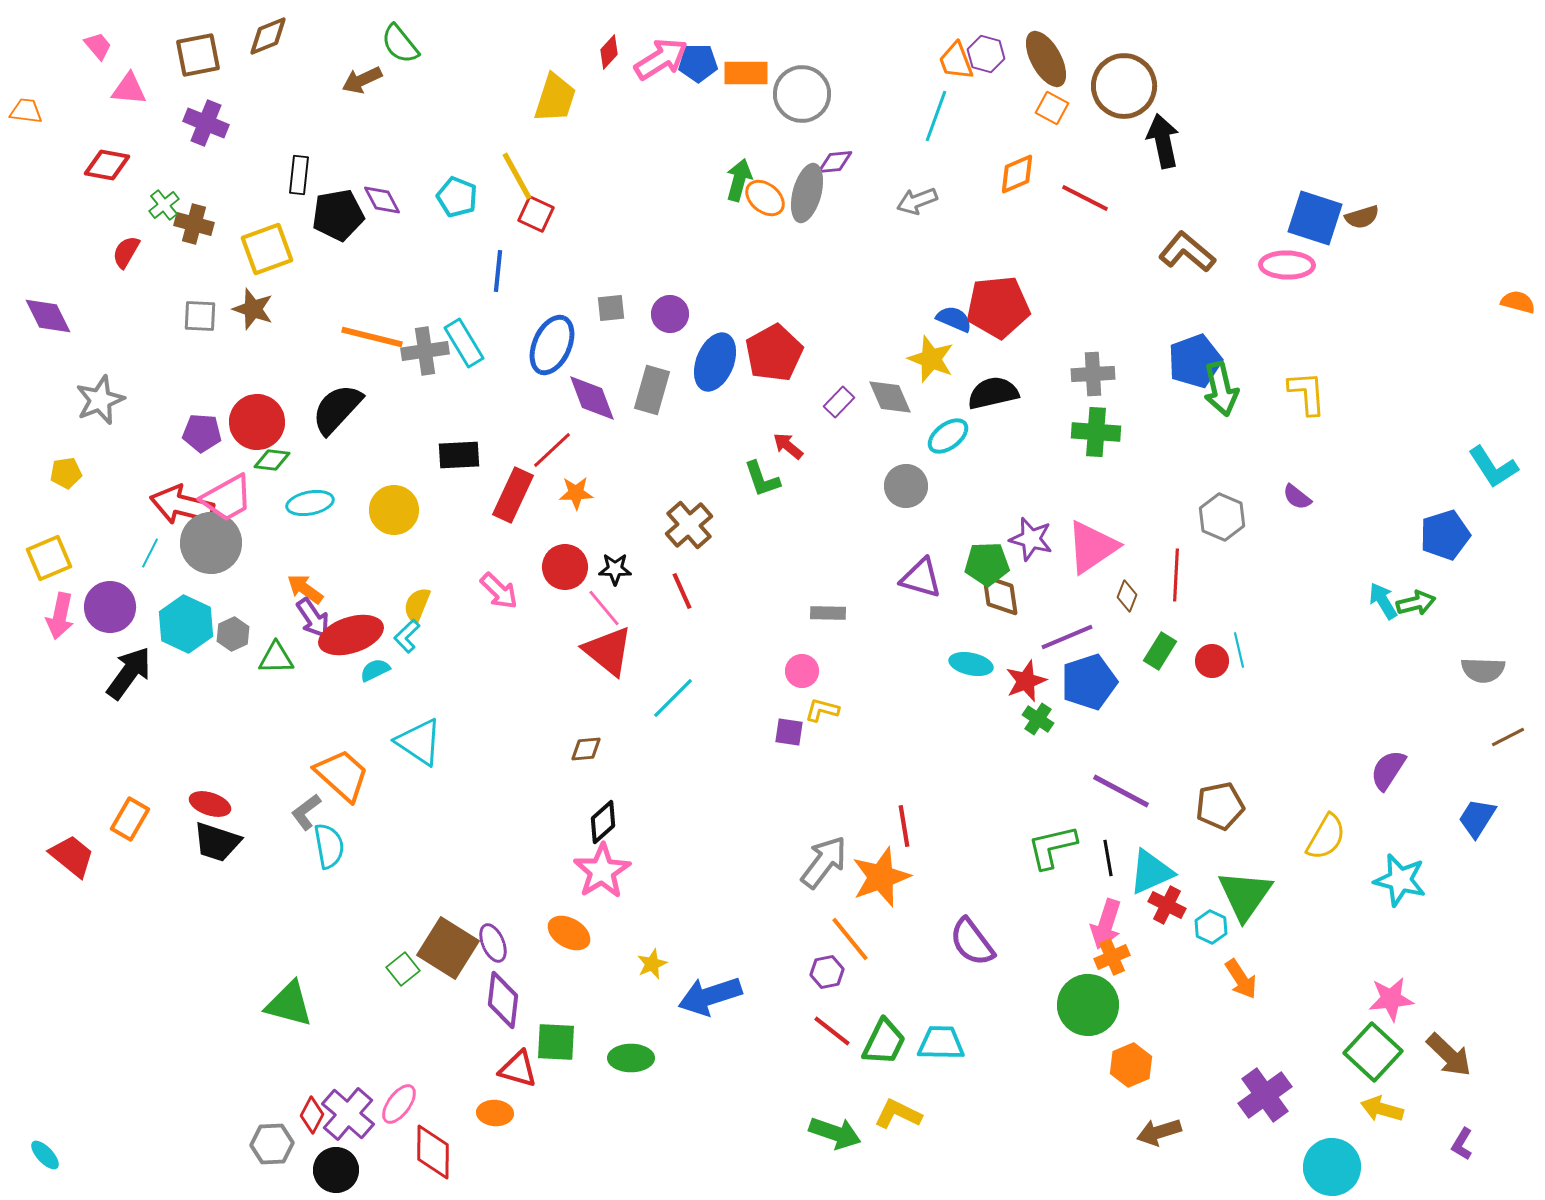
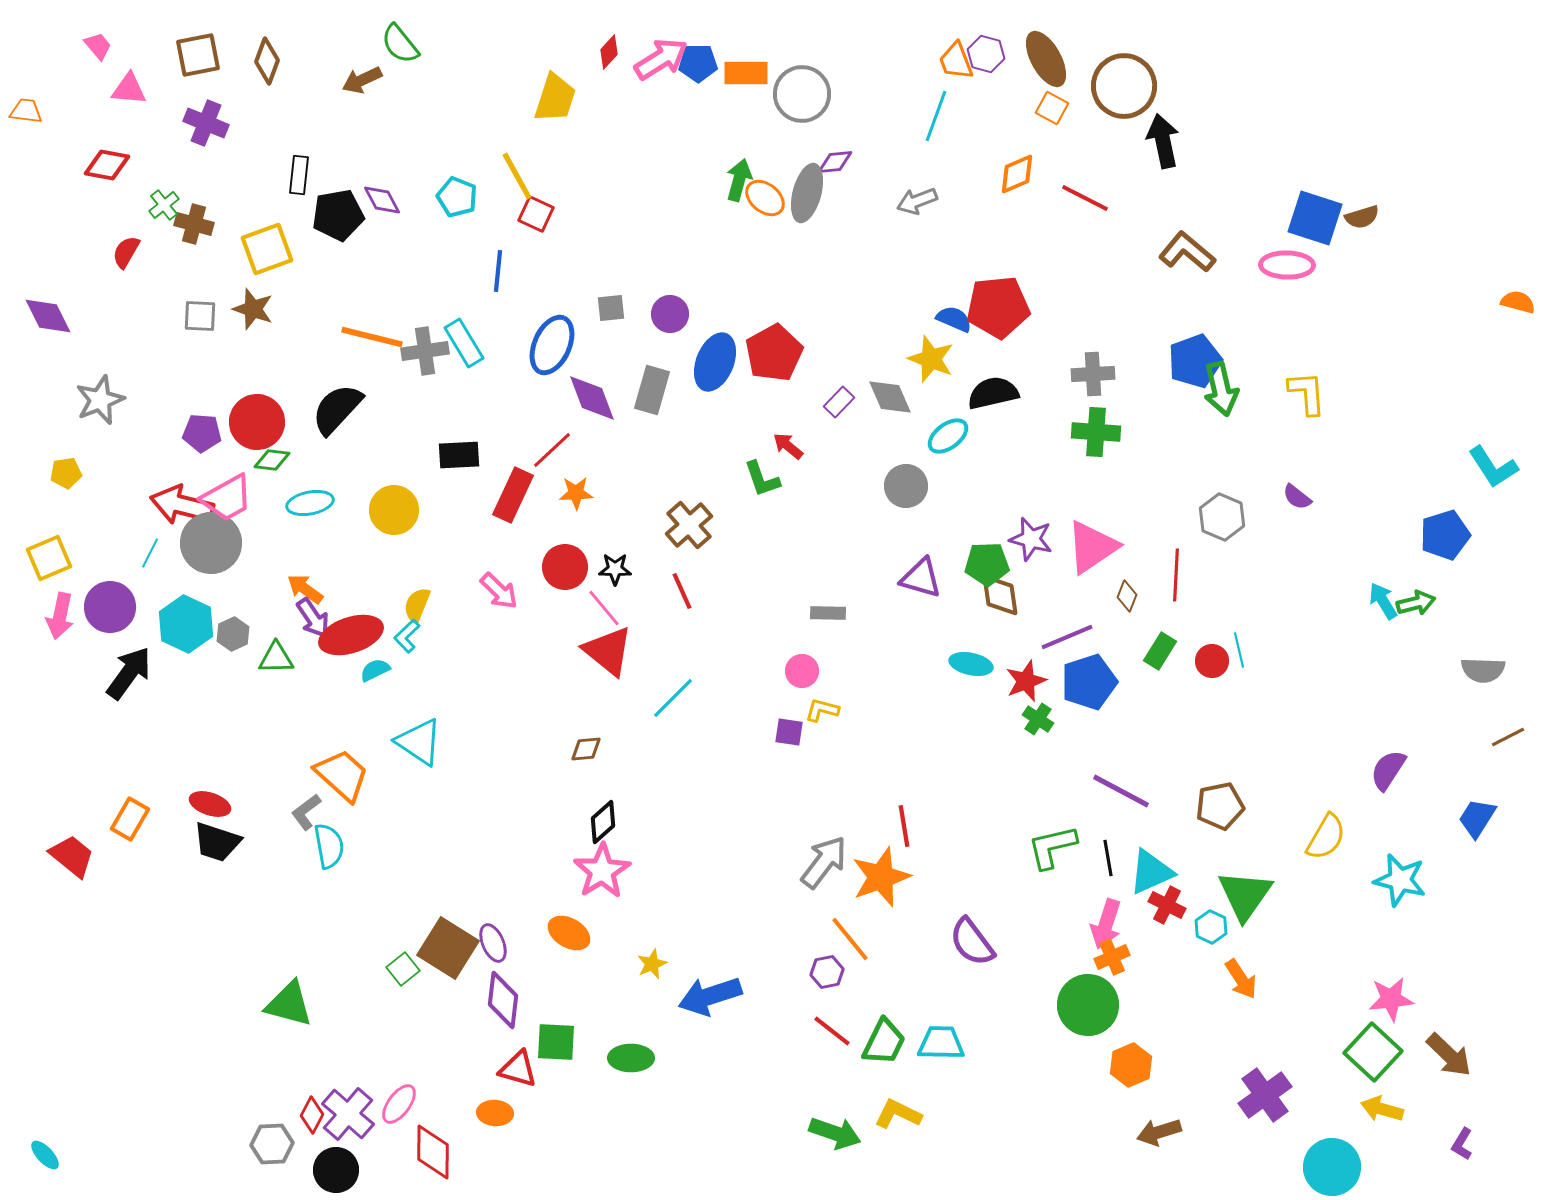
brown diamond at (268, 36): moved 1 px left, 25 px down; rotated 48 degrees counterclockwise
